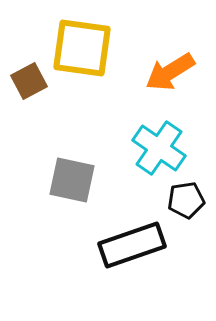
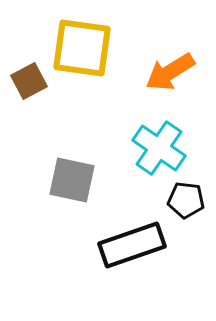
black pentagon: rotated 15 degrees clockwise
